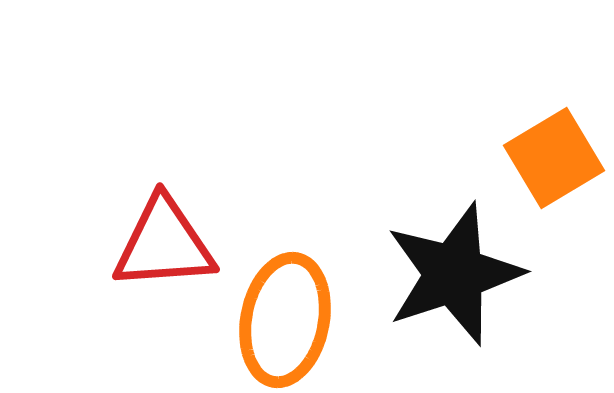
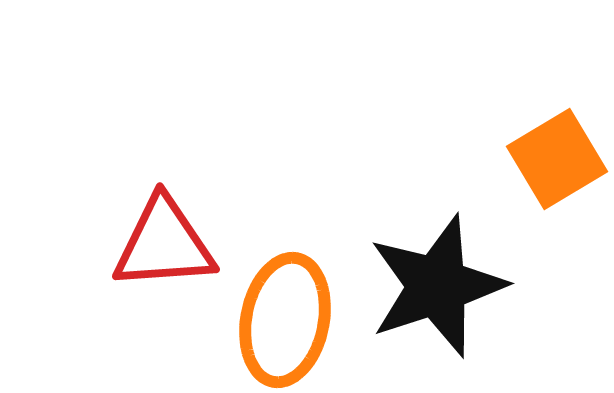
orange square: moved 3 px right, 1 px down
black star: moved 17 px left, 12 px down
